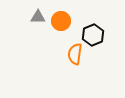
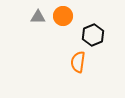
orange circle: moved 2 px right, 5 px up
orange semicircle: moved 3 px right, 8 px down
